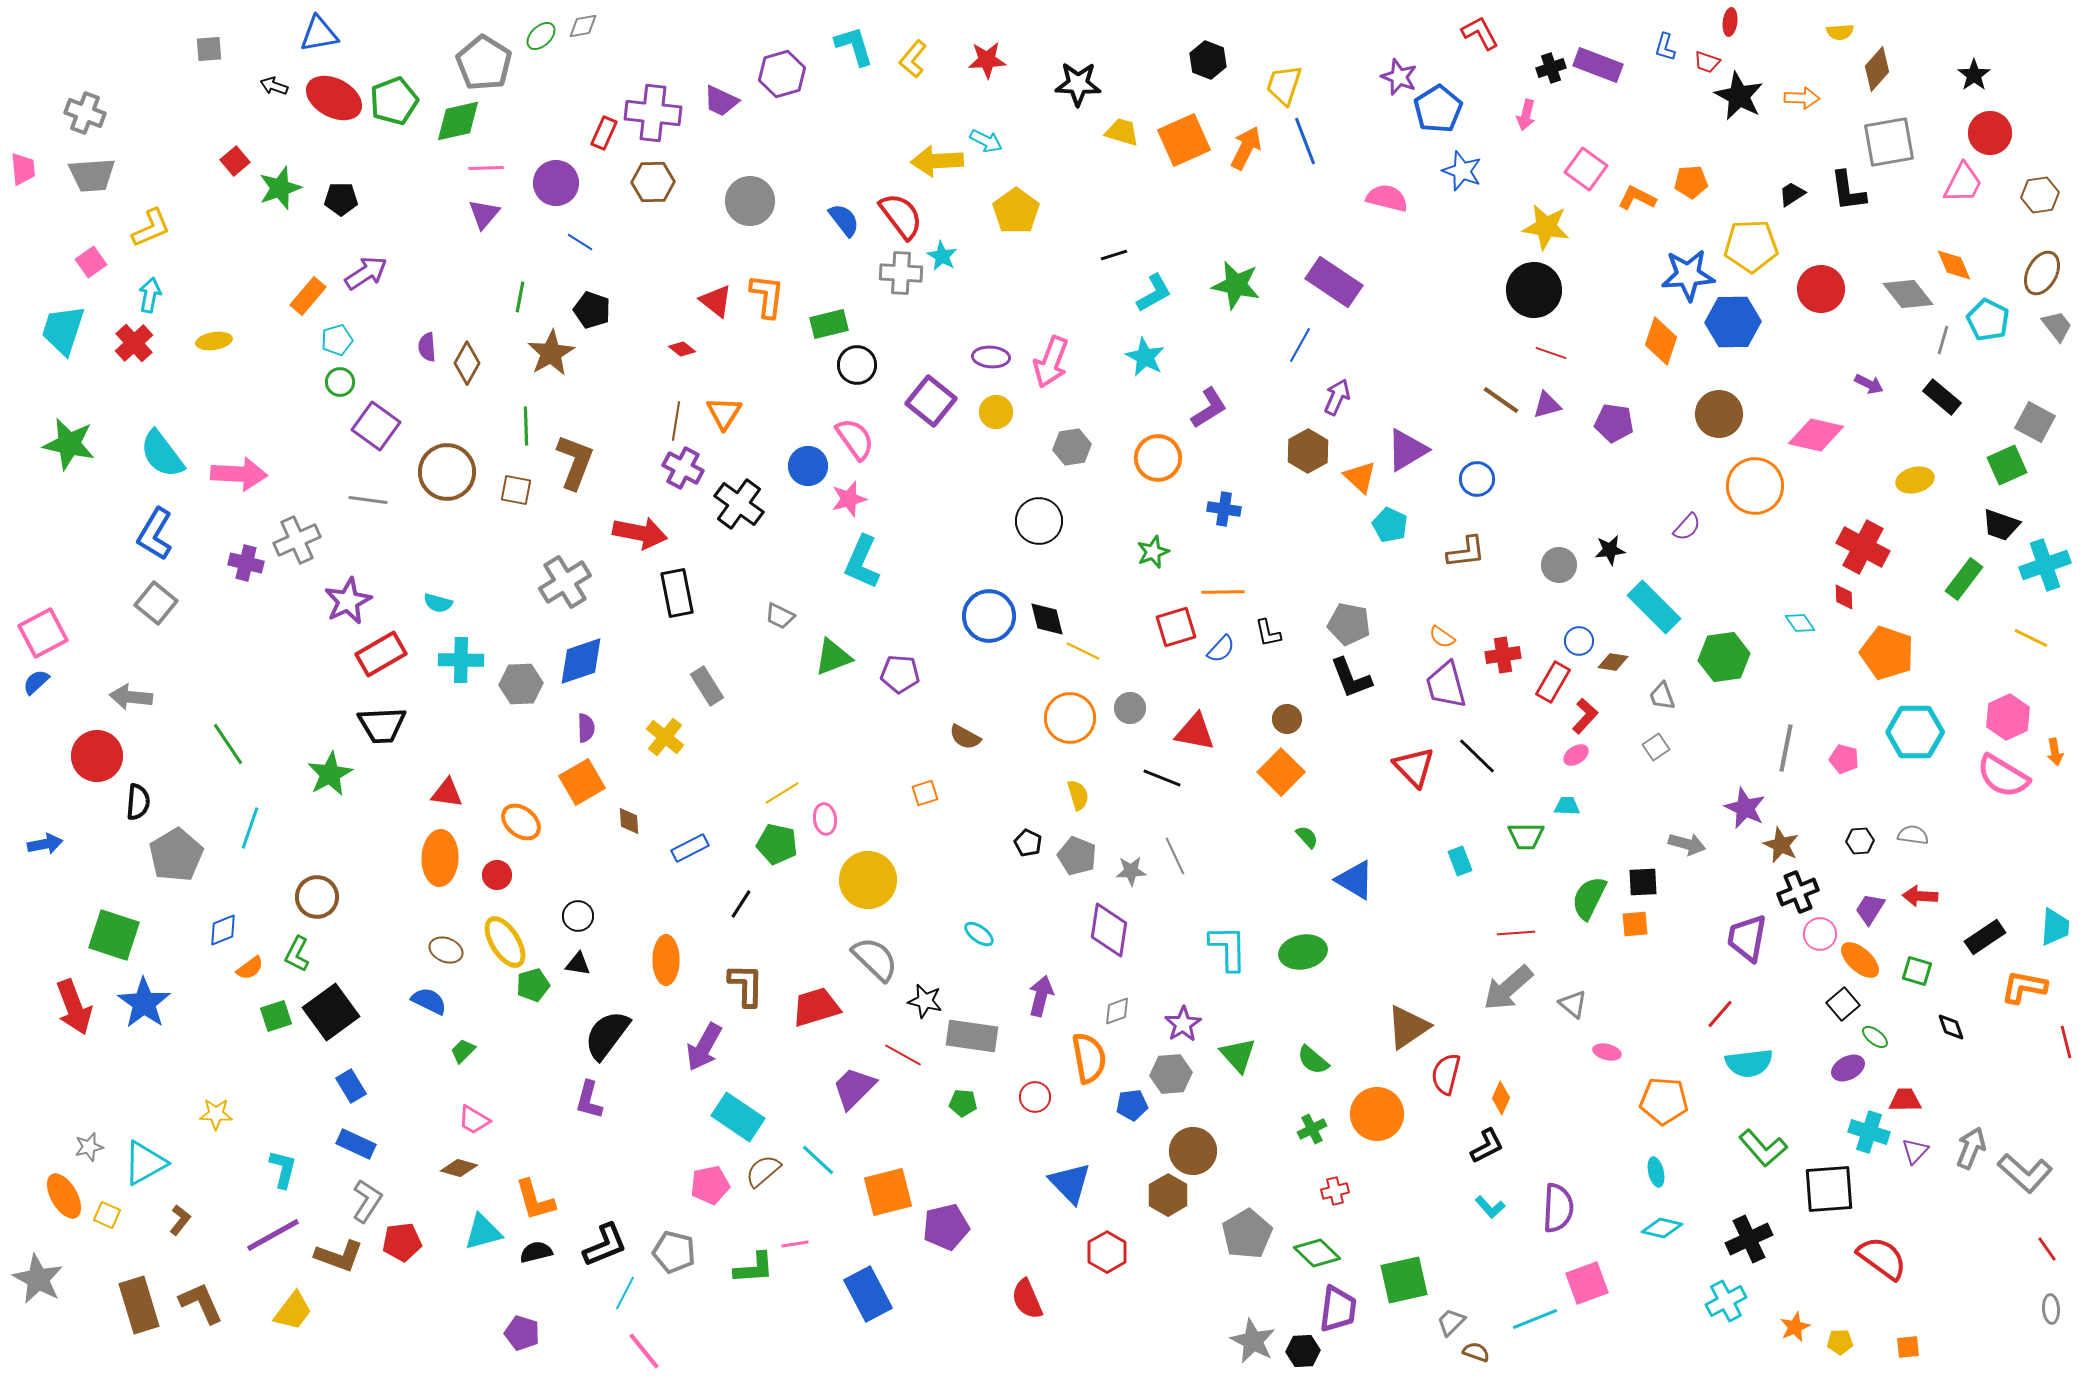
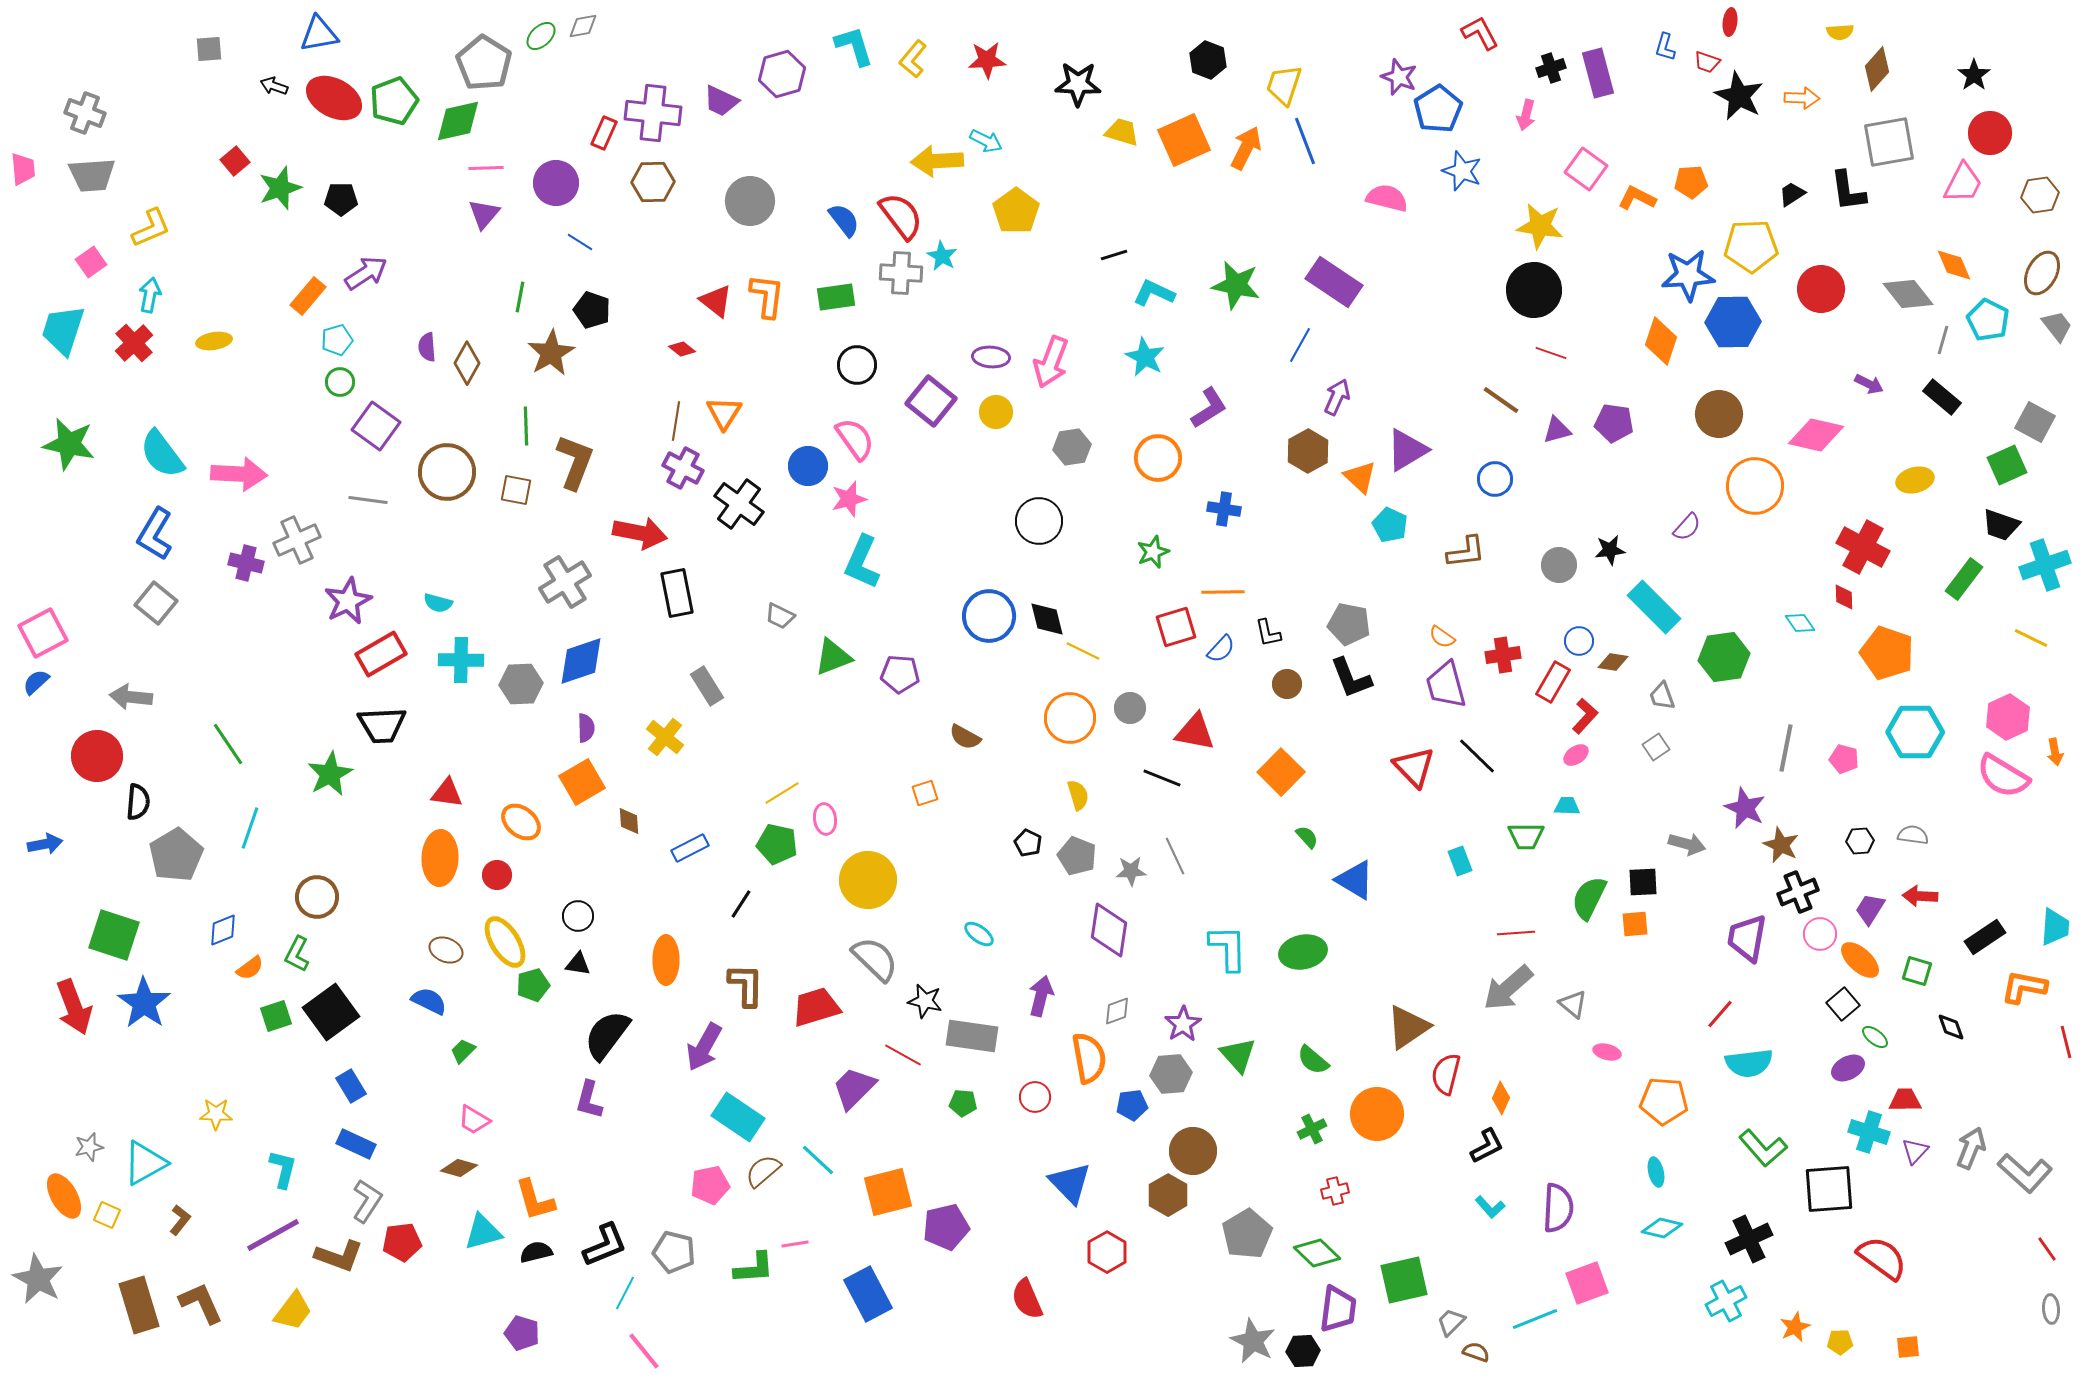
purple rectangle at (1598, 65): moved 8 px down; rotated 54 degrees clockwise
yellow star at (1546, 227): moved 6 px left, 1 px up
cyan L-shape at (1154, 293): rotated 126 degrees counterclockwise
green rectangle at (829, 324): moved 7 px right, 27 px up; rotated 6 degrees clockwise
purple triangle at (1547, 405): moved 10 px right, 25 px down
blue circle at (1477, 479): moved 18 px right
brown circle at (1287, 719): moved 35 px up
